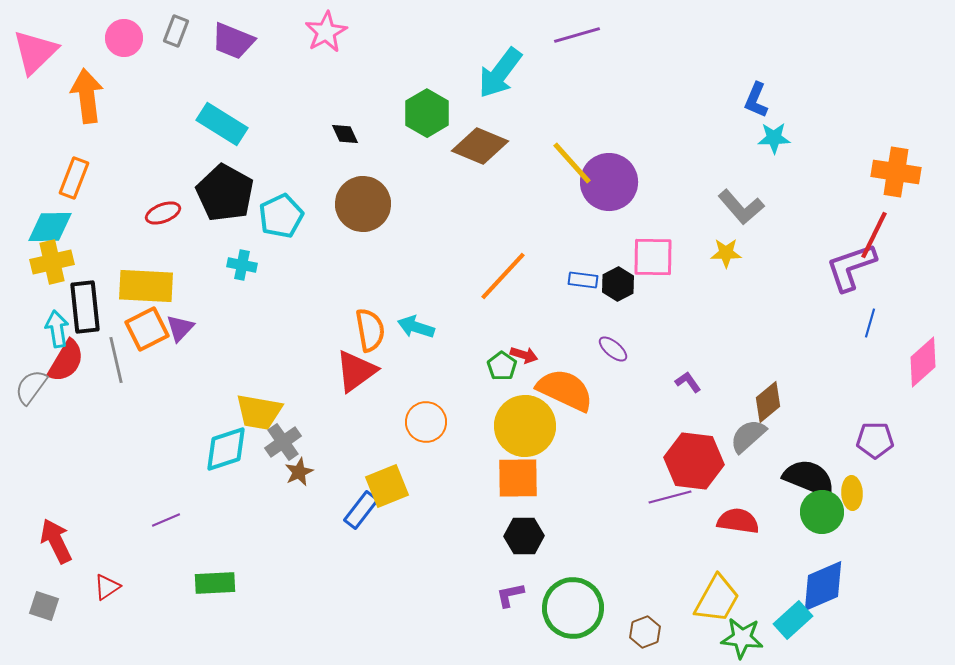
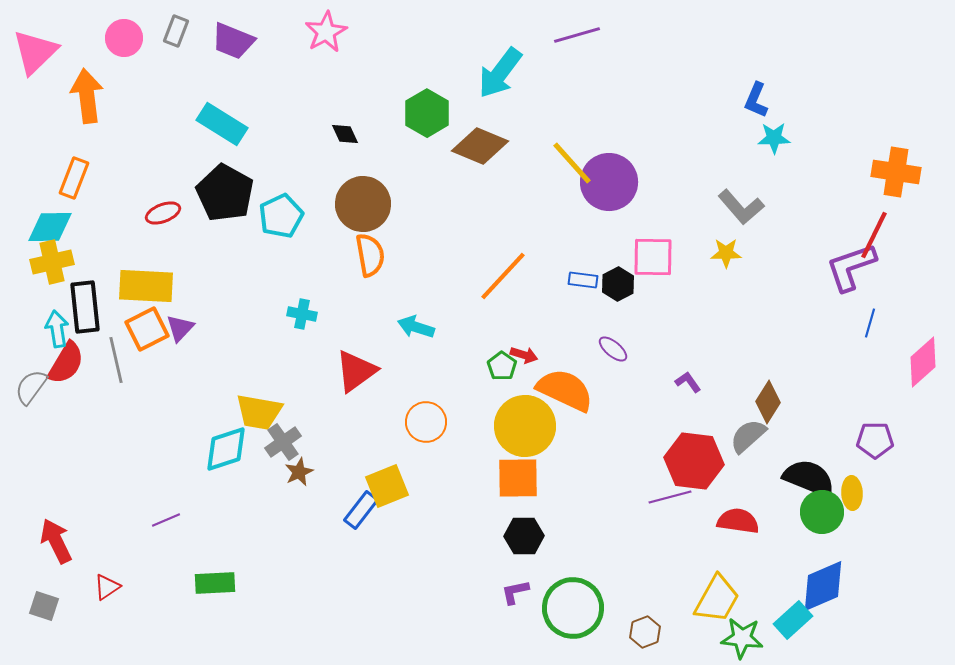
cyan cross at (242, 265): moved 60 px right, 49 px down
orange semicircle at (370, 330): moved 75 px up
red semicircle at (66, 361): moved 2 px down
brown diamond at (768, 402): rotated 18 degrees counterclockwise
purple L-shape at (510, 595): moved 5 px right, 3 px up
